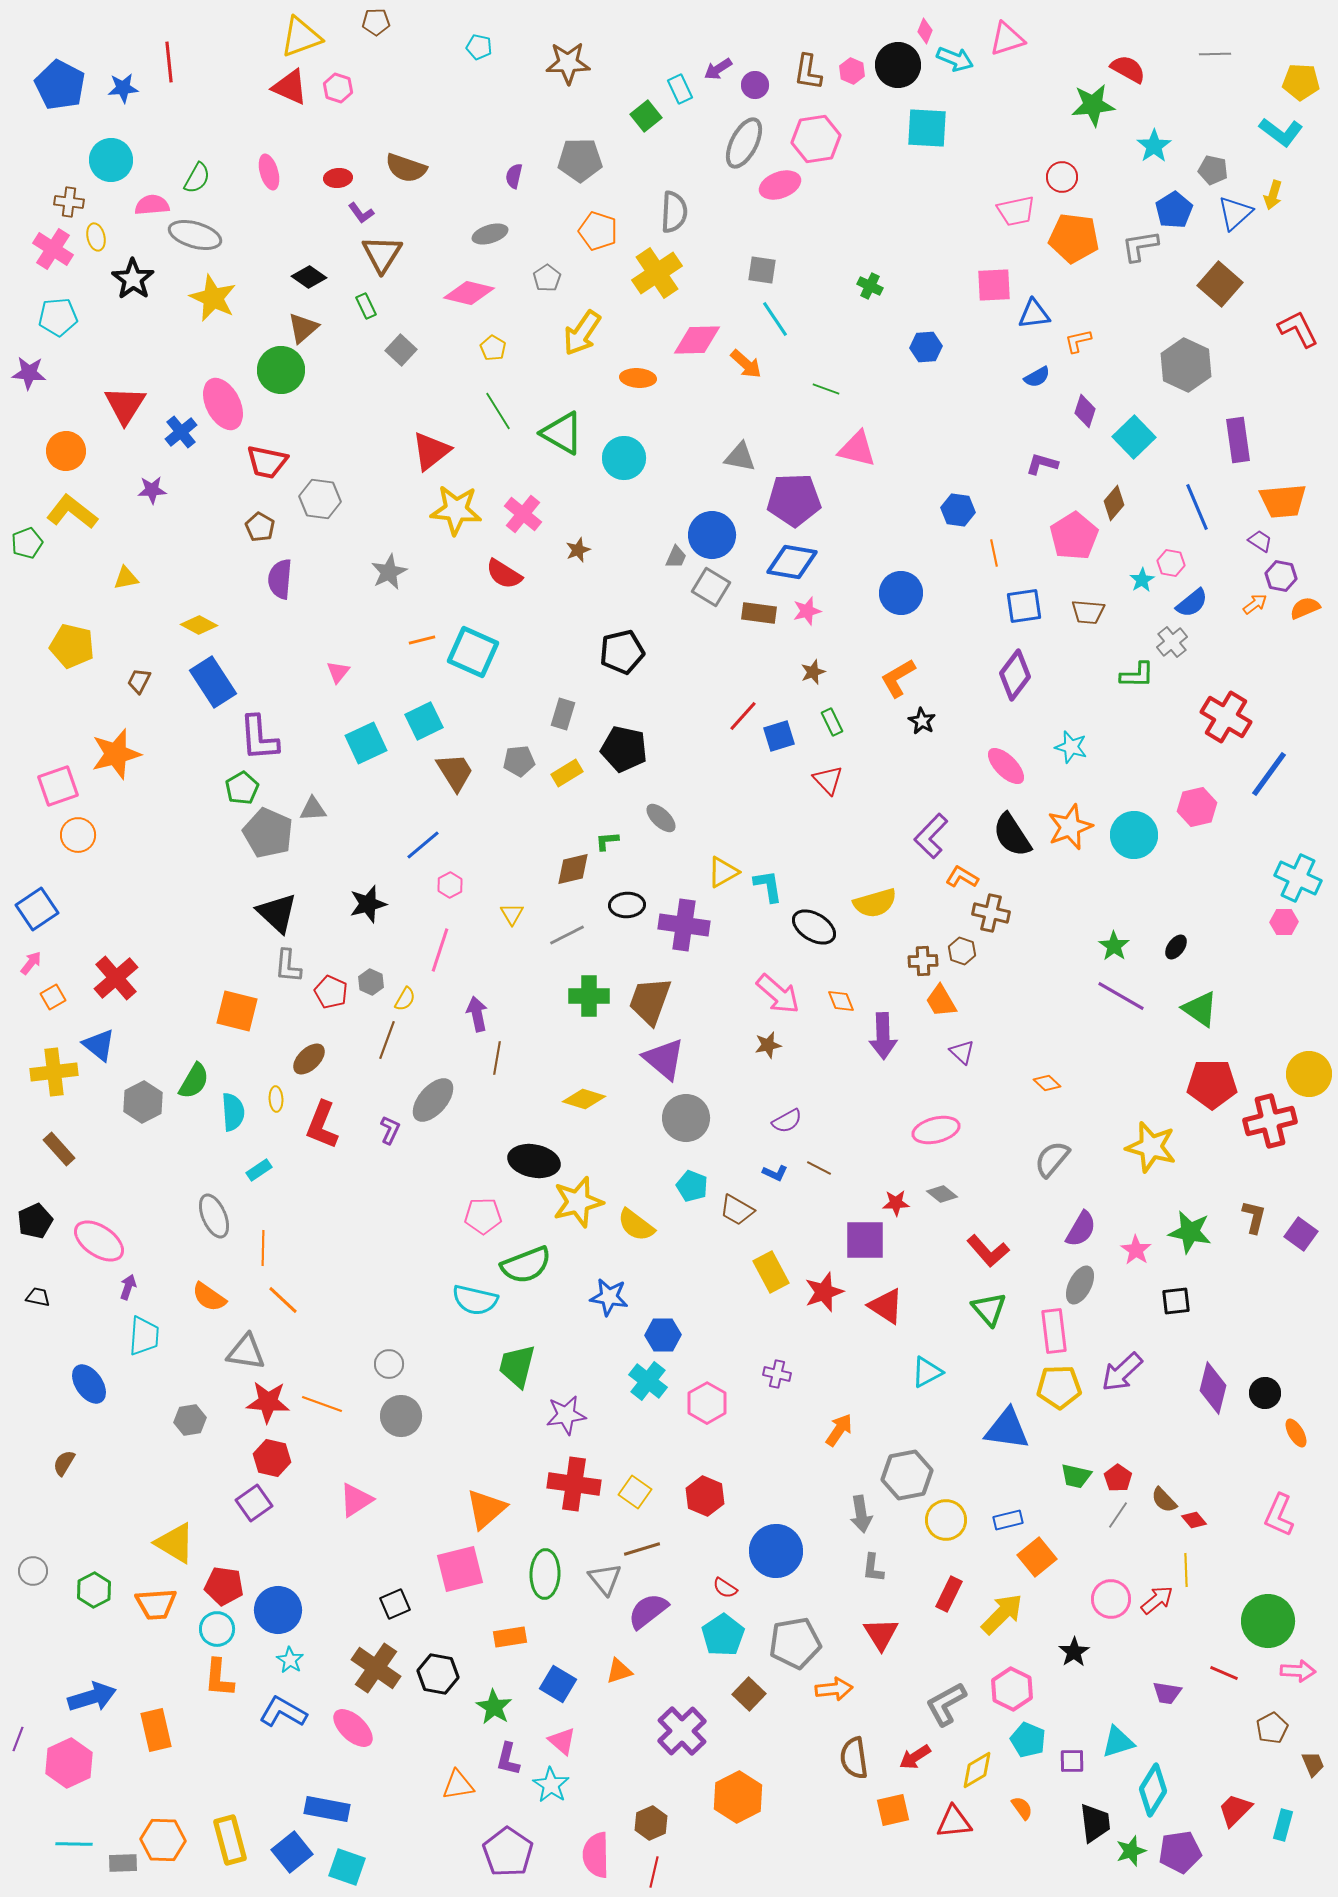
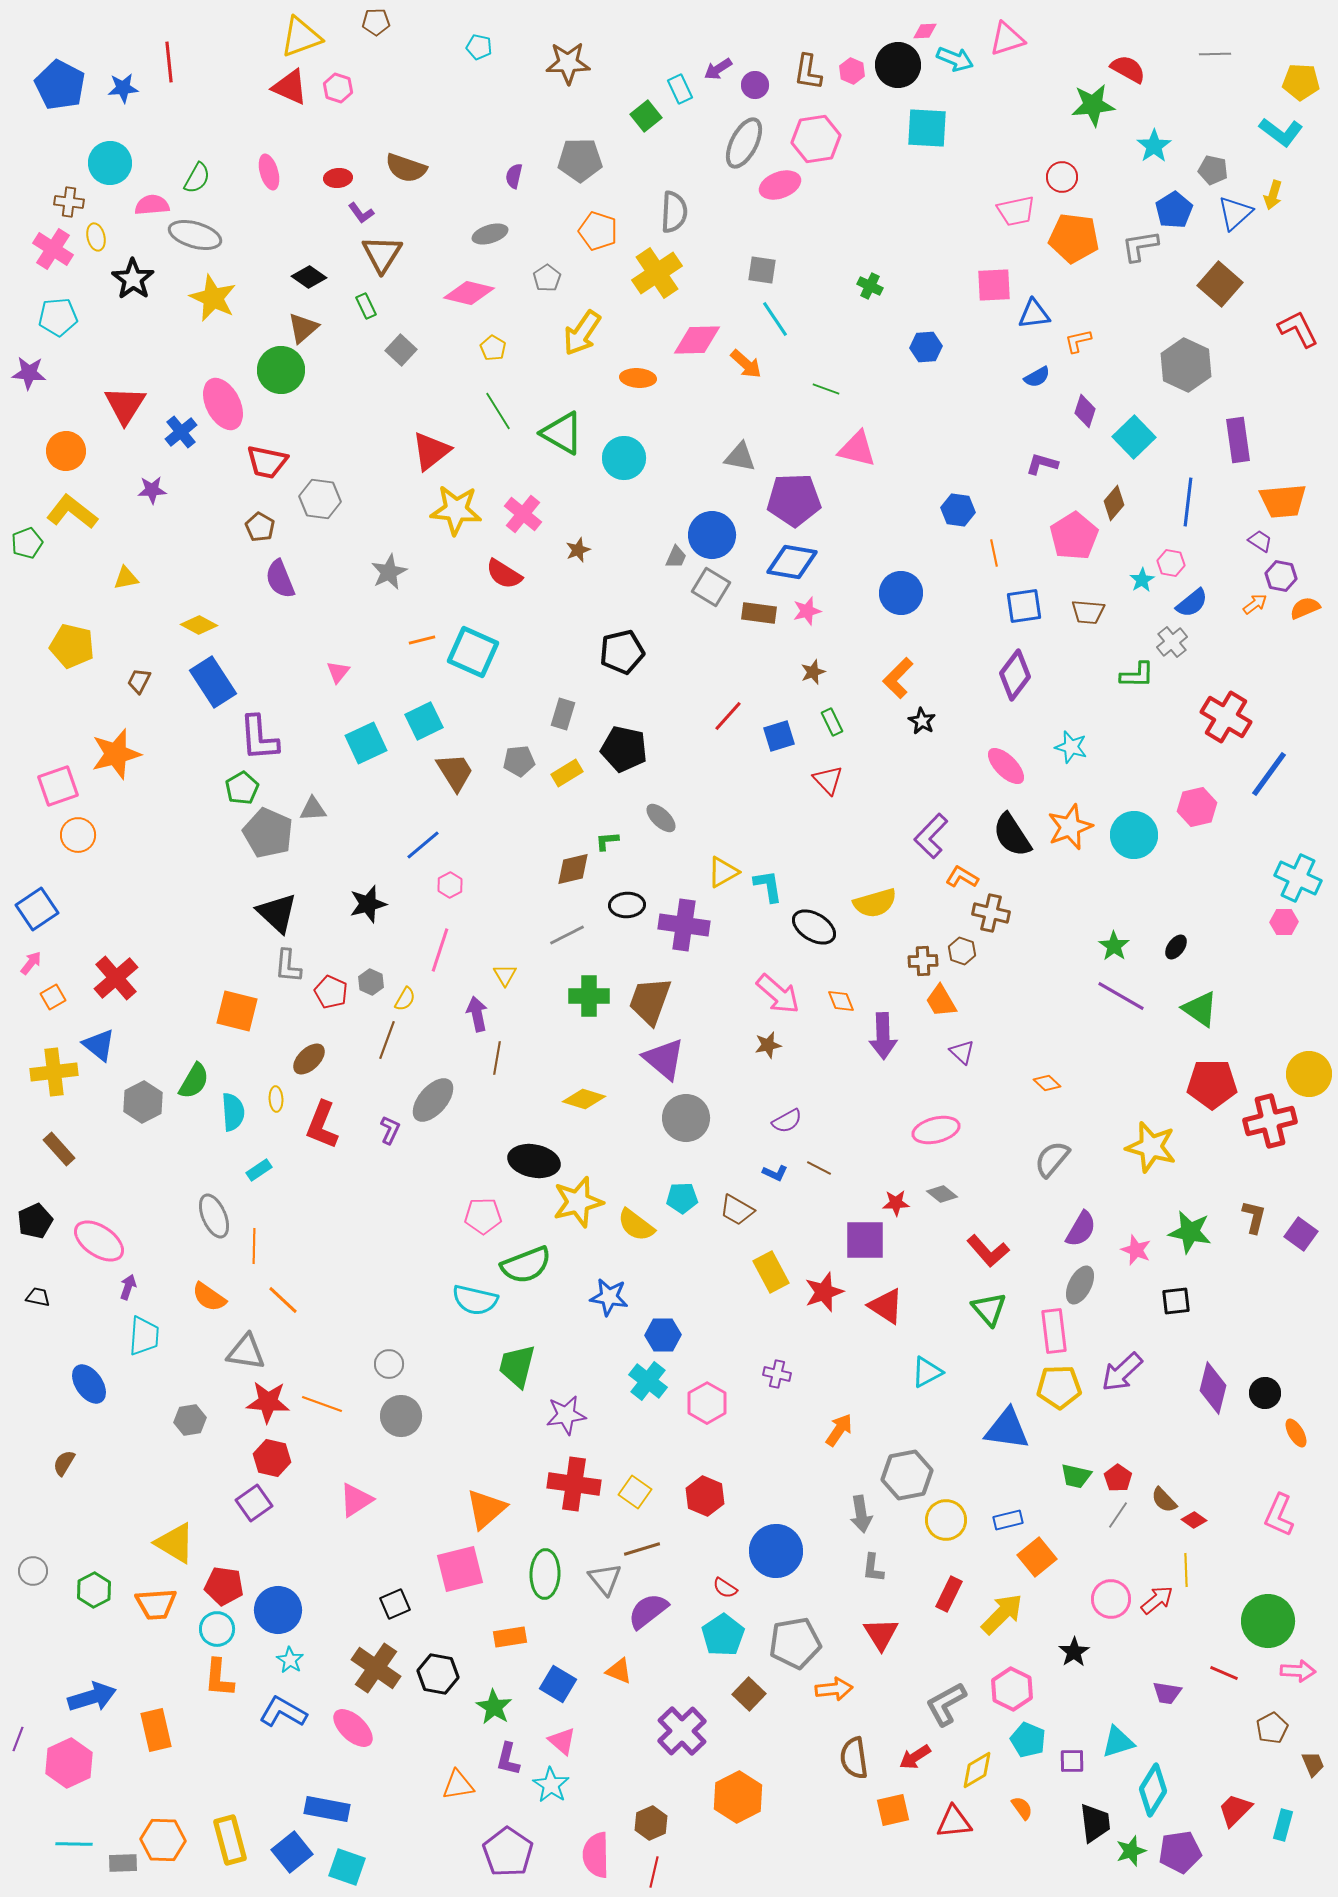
pink diamond at (925, 31): rotated 65 degrees clockwise
cyan circle at (111, 160): moved 1 px left, 3 px down
blue line at (1197, 507): moved 9 px left, 5 px up; rotated 30 degrees clockwise
purple semicircle at (280, 579): rotated 27 degrees counterclockwise
orange L-shape at (898, 678): rotated 15 degrees counterclockwise
red line at (743, 716): moved 15 px left
yellow triangle at (512, 914): moved 7 px left, 61 px down
cyan pentagon at (692, 1186): moved 10 px left, 12 px down; rotated 24 degrees counterclockwise
orange line at (263, 1248): moved 9 px left, 2 px up
pink star at (1136, 1250): rotated 12 degrees counterclockwise
red diamond at (1194, 1520): rotated 15 degrees counterclockwise
orange triangle at (619, 1671): rotated 40 degrees clockwise
